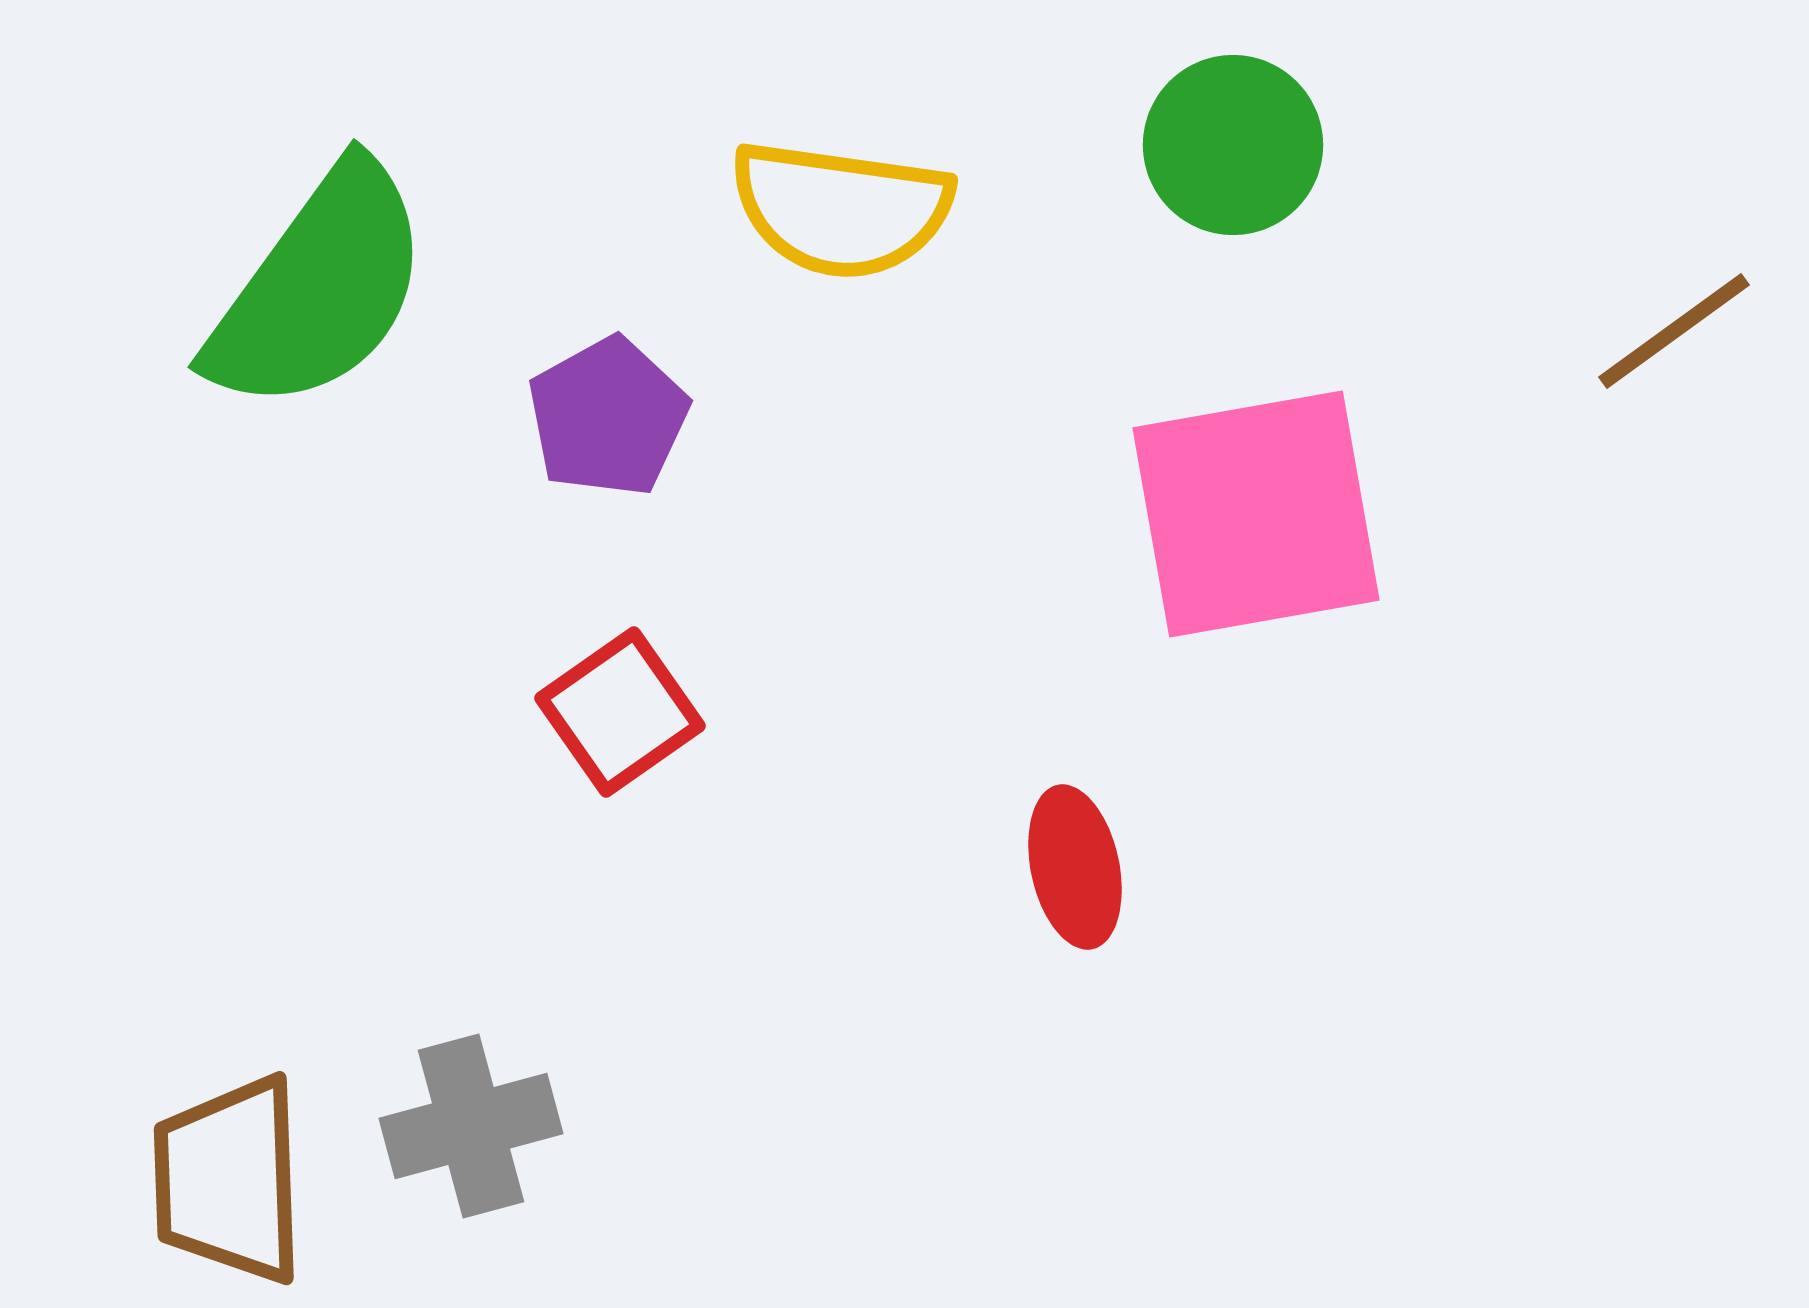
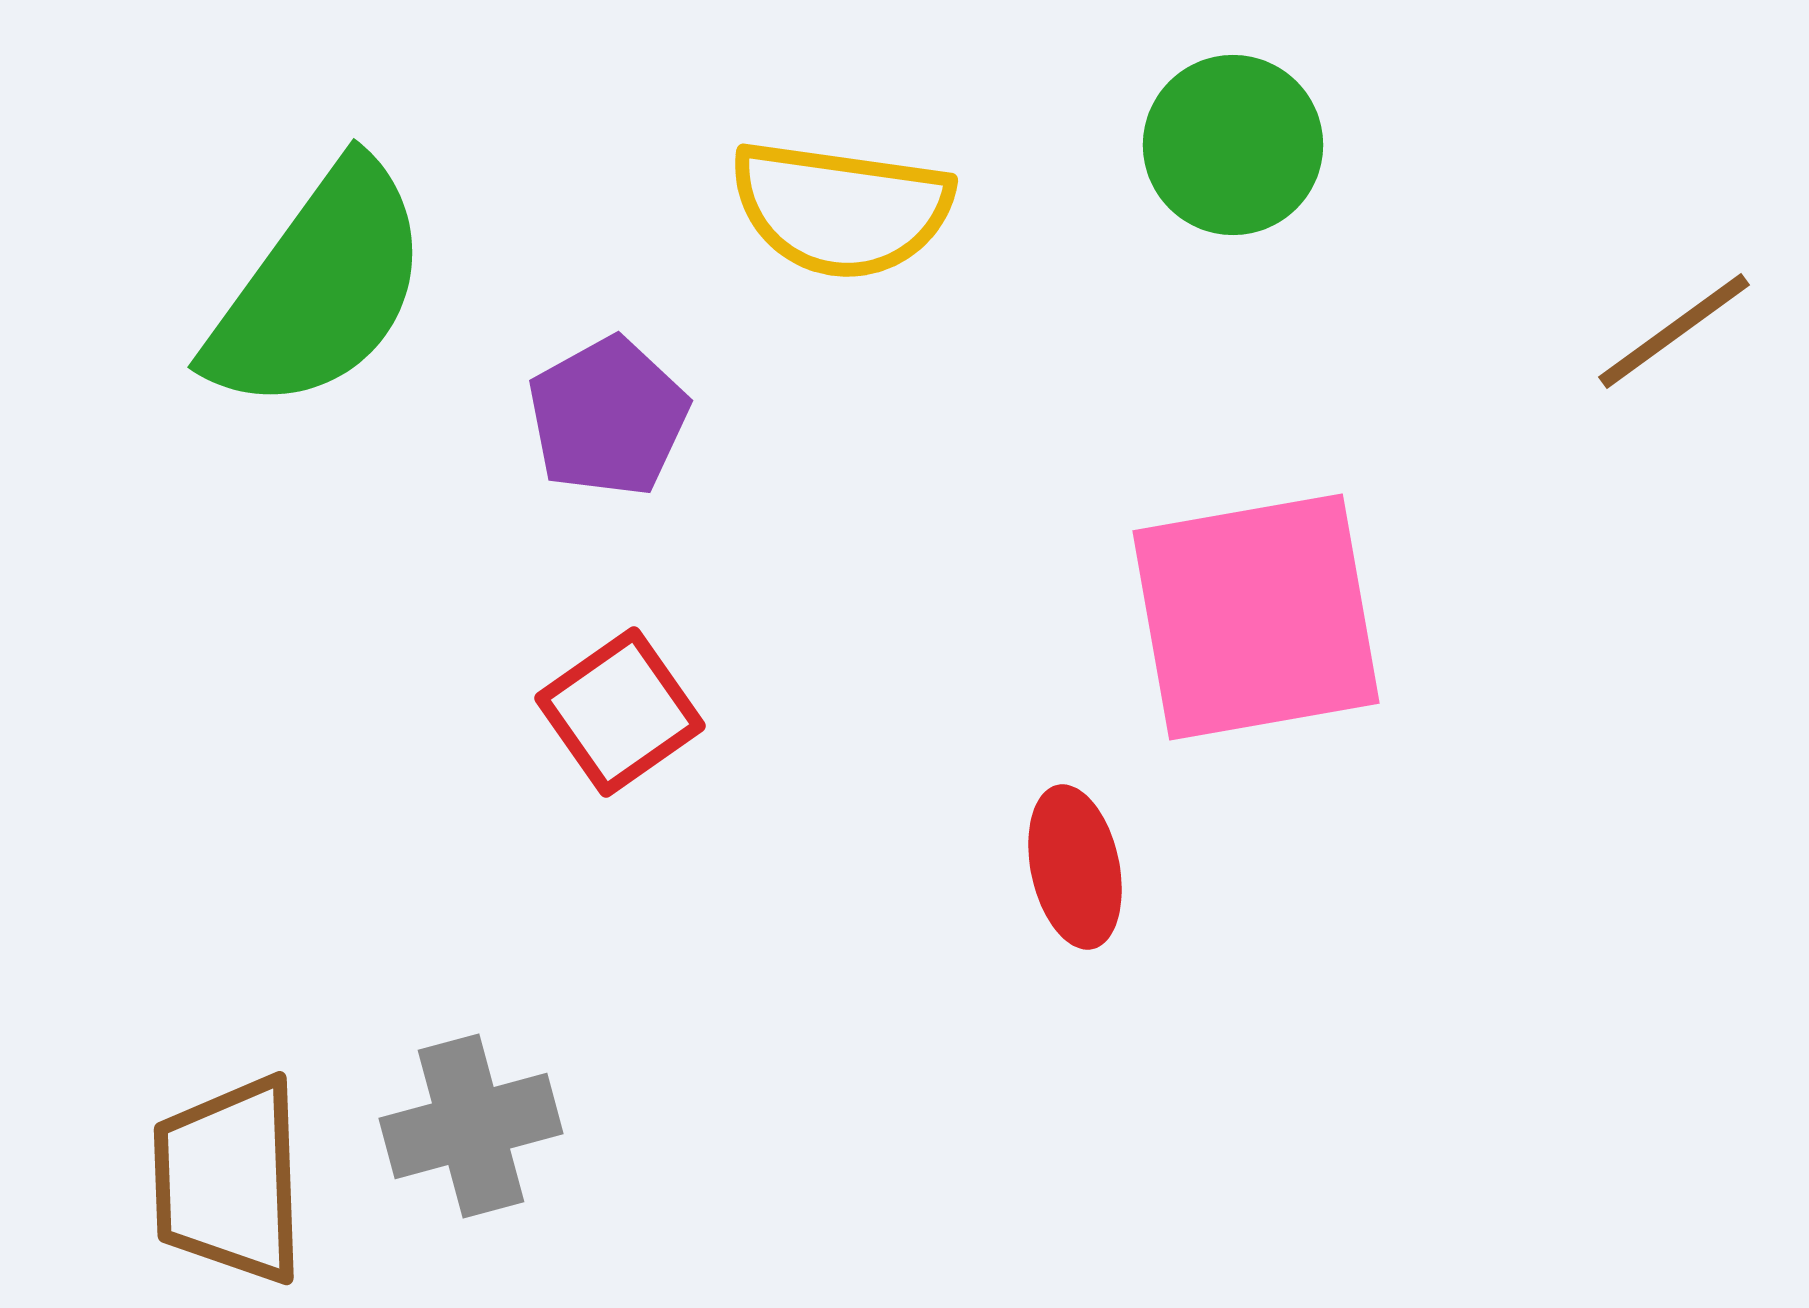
pink square: moved 103 px down
